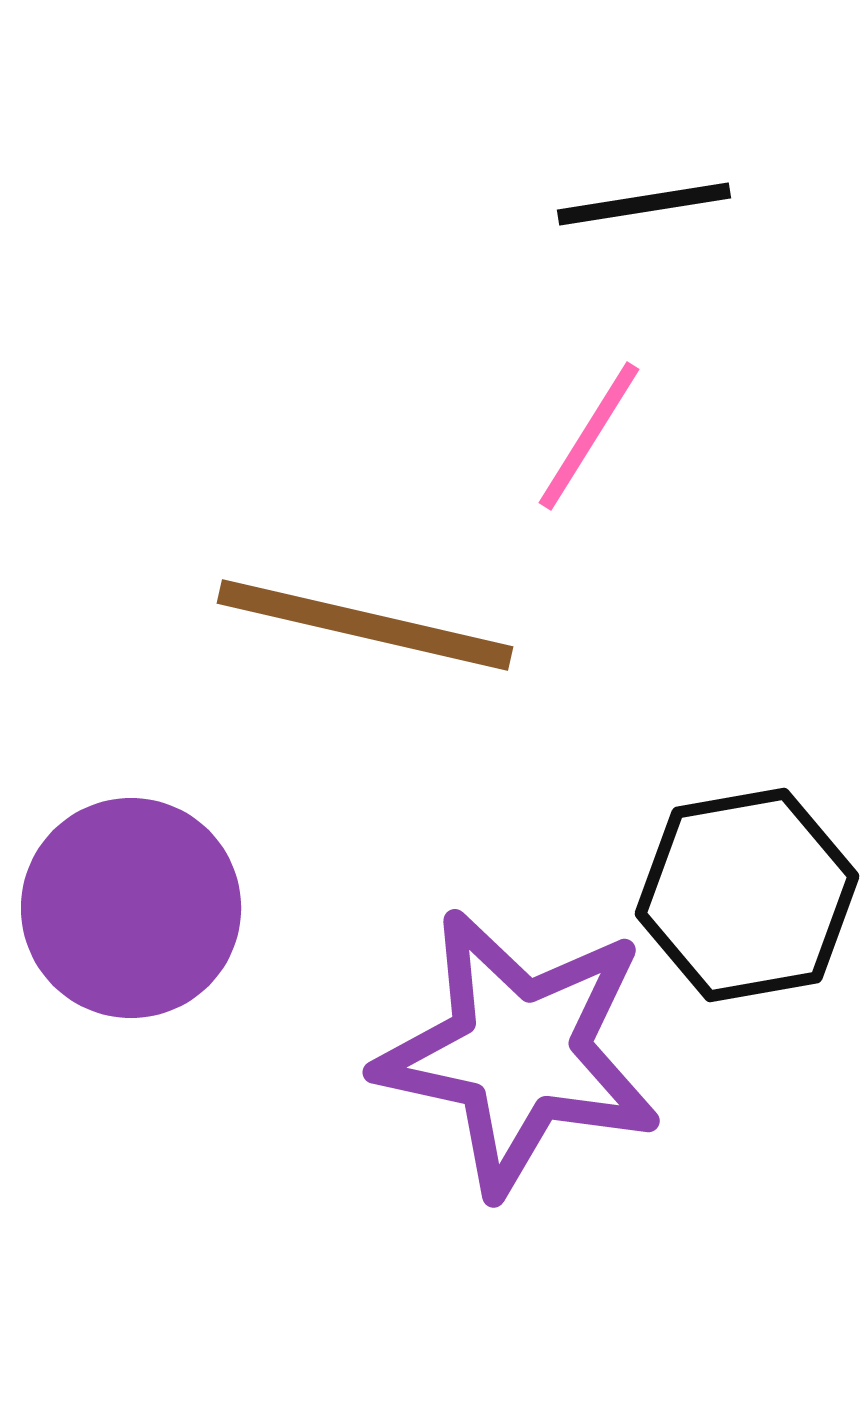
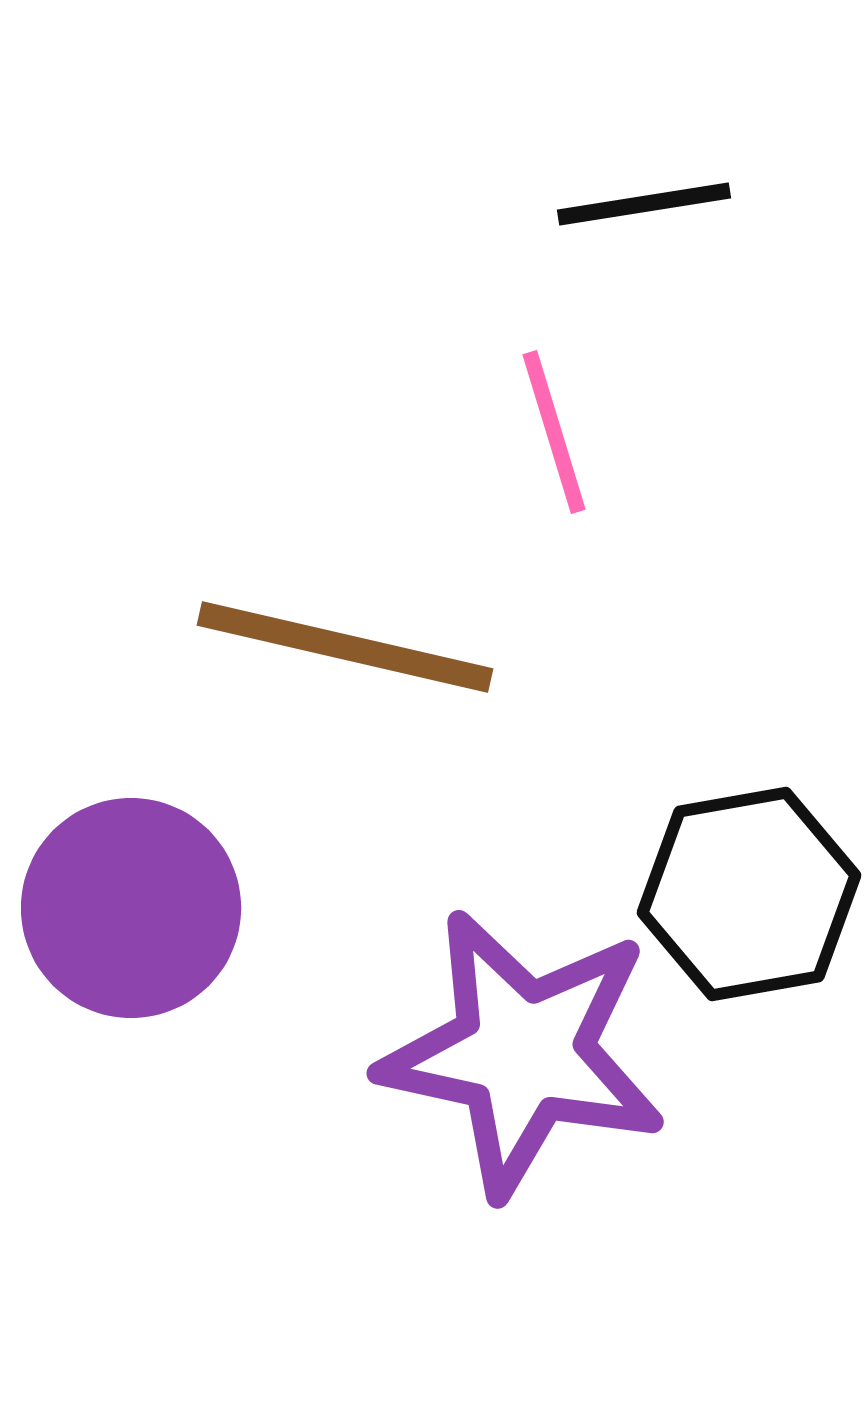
pink line: moved 35 px left, 4 px up; rotated 49 degrees counterclockwise
brown line: moved 20 px left, 22 px down
black hexagon: moved 2 px right, 1 px up
purple star: moved 4 px right, 1 px down
